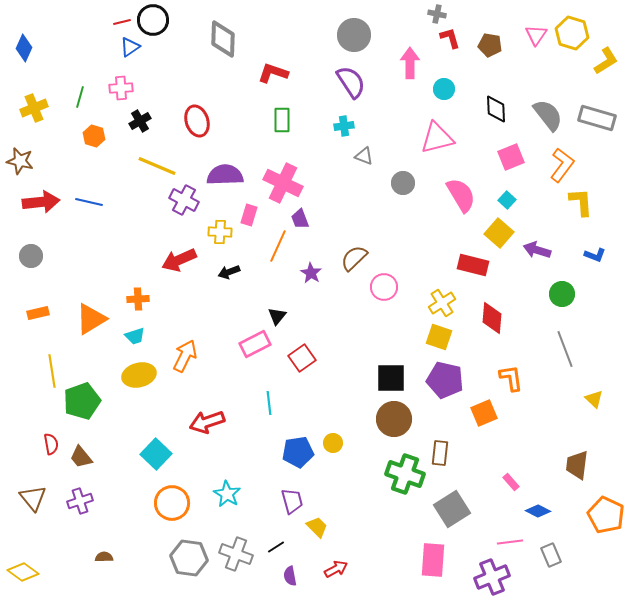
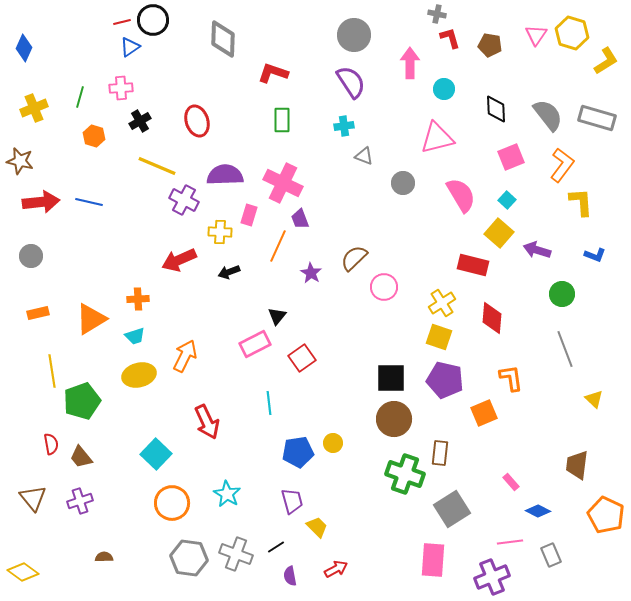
red arrow at (207, 422): rotated 96 degrees counterclockwise
